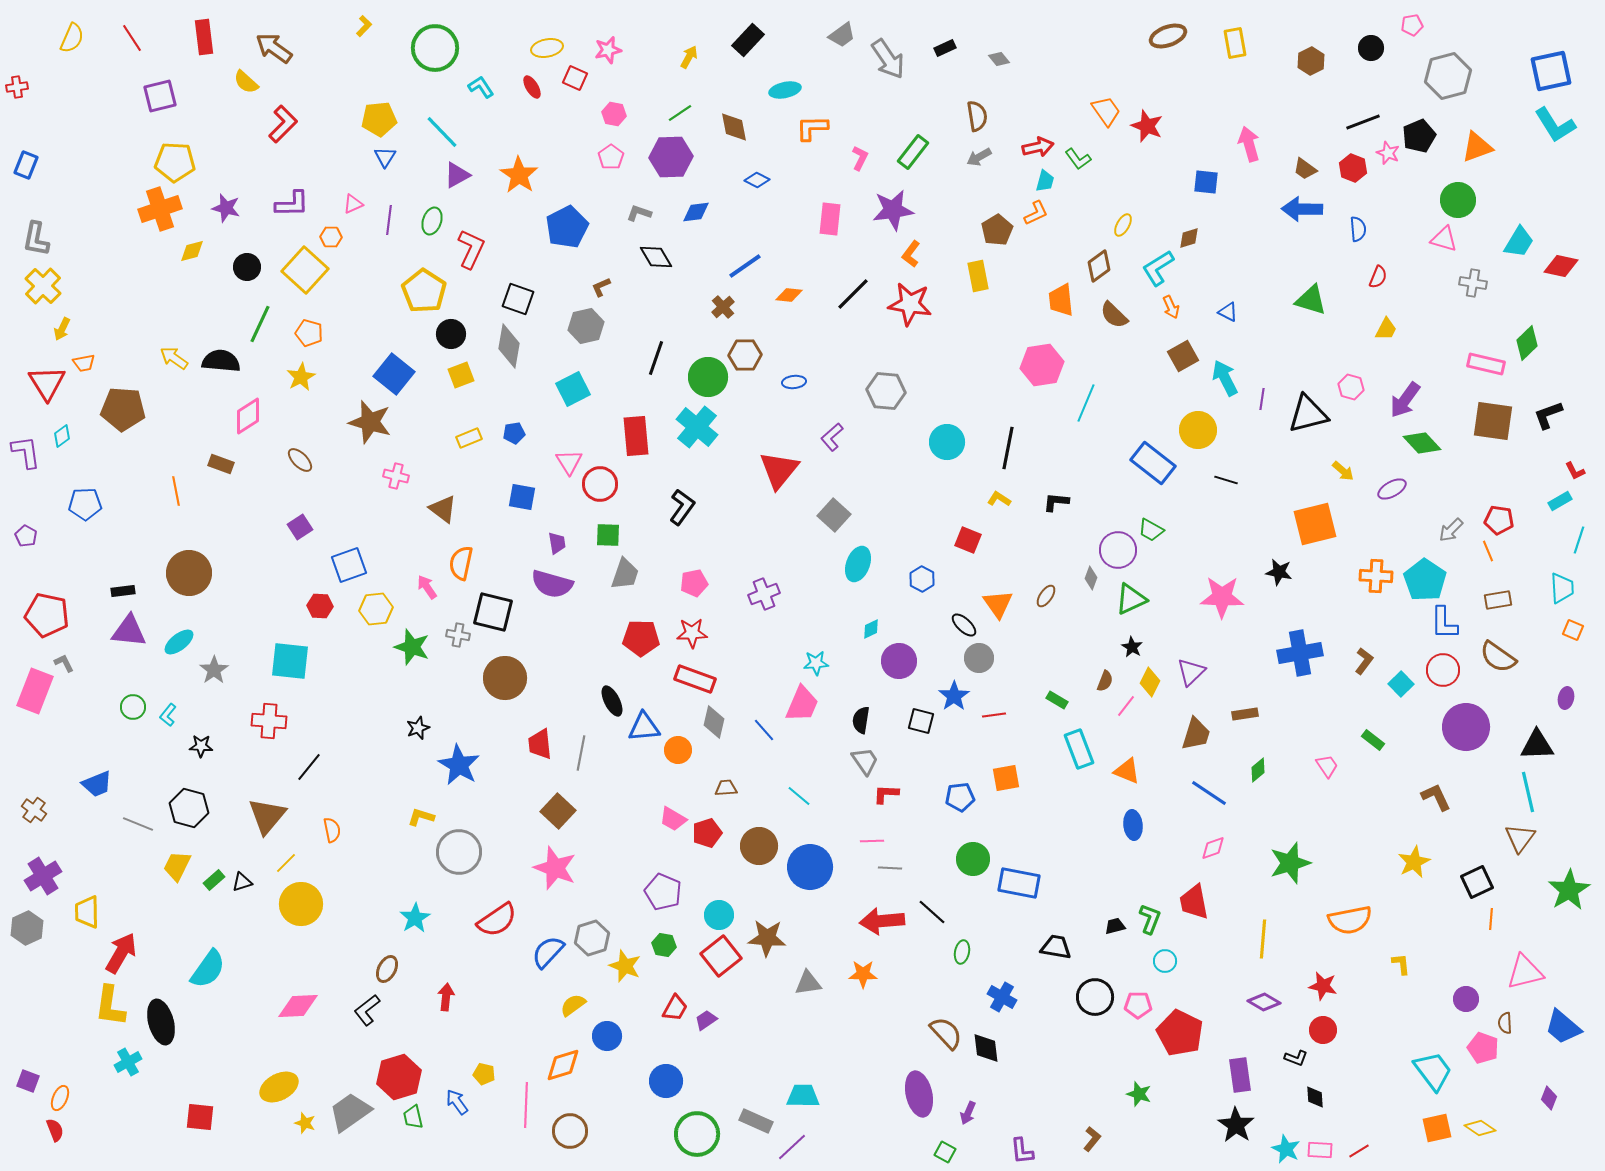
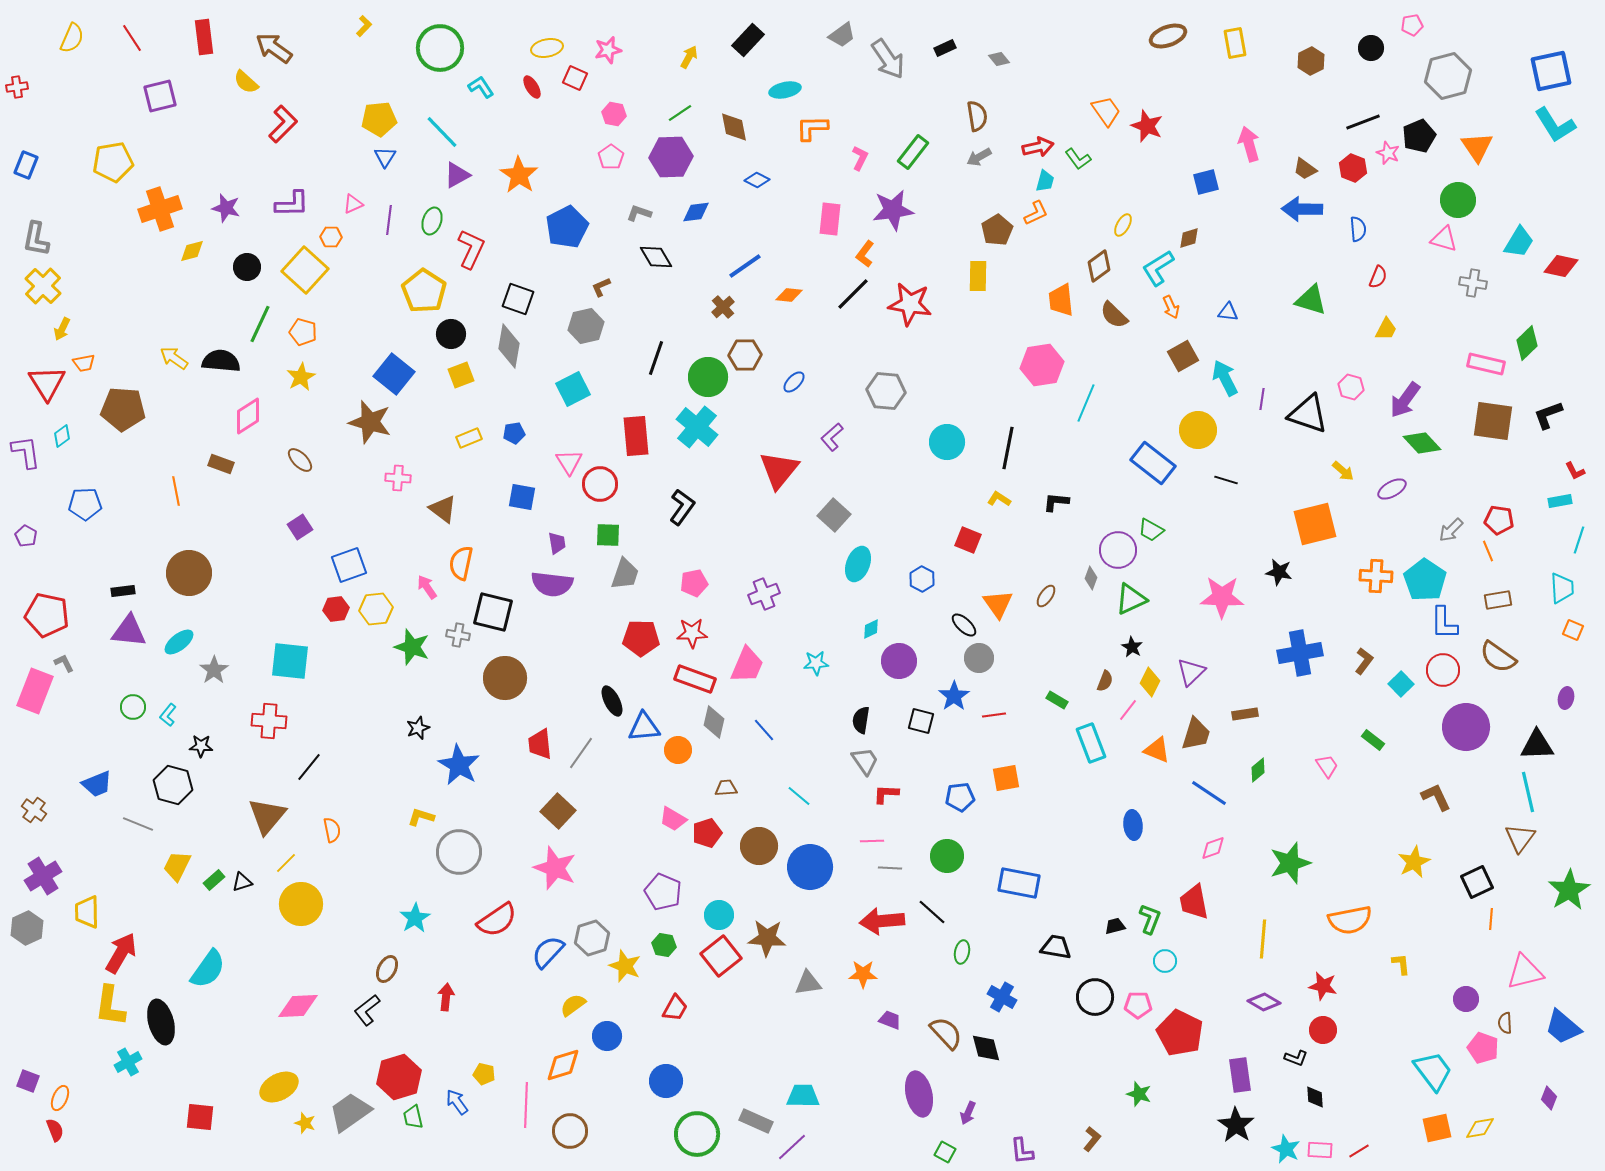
green circle at (435, 48): moved 5 px right
orange triangle at (1477, 147): rotated 44 degrees counterclockwise
yellow pentagon at (175, 162): moved 62 px left; rotated 12 degrees counterclockwise
blue square at (1206, 182): rotated 20 degrees counterclockwise
orange L-shape at (911, 254): moved 46 px left
yellow rectangle at (978, 276): rotated 12 degrees clockwise
blue triangle at (1228, 312): rotated 20 degrees counterclockwise
orange pentagon at (309, 333): moved 6 px left, 1 px up
blue ellipse at (794, 382): rotated 40 degrees counterclockwise
black triangle at (1308, 414): rotated 33 degrees clockwise
pink cross at (396, 476): moved 2 px right, 2 px down; rotated 10 degrees counterclockwise
cyan rectangle at (1560, 501): rotated 20 degrees clockwise
purple semicircle at (552, 584): rotated 9 degrees counterclockwise
red hexagon at (320, 606): moved 16 px right, 3 px down; rotated 10 degrees counterclockwise
pink trapezoid at (802, 704): moved 55 px left, 39 px up
pink line at (1126, 706): moved 2 px right, 4 px down
cyan rectangle at (1079, 749): moved 12 px right, 6 px up
gray line at (581, 753): rotated 24 degrees clockwise
orange triangle at (1127, 771): moved 30 px right, 21 px up
black hexagon at (189, 808): moved 16 px left, 23 px up
green circle at (973, 859): moved 26 px left, 3 px up
purple trapezoid at (706, 1020): moved 184 px right; rotated 55 degrees clockwise
black diamond at (986, 1048): rotated 8 degrees counterclockwise
yellow diamond at (1480, 1128): rotated 44 degrees counterclockwise
